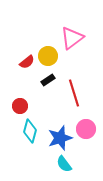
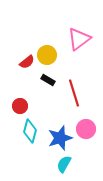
pink triangle: moved 7 px right, 1 px down
yellow circle: moved 1 px left, 1 px up
black rectangle: rotated 64 degrees clockwise
cyan semicircle: rotated 66 degrees clockwise
